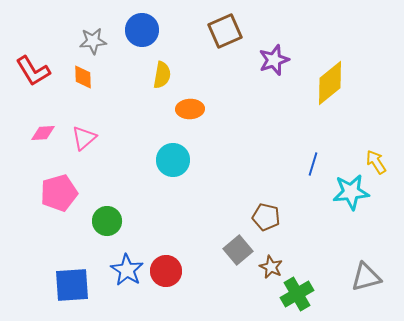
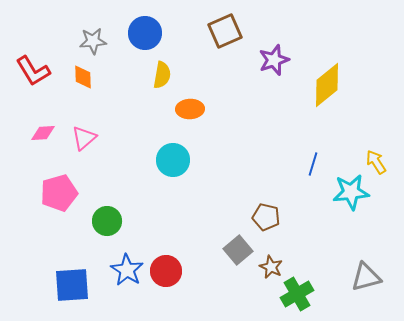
blue circle: moved 3 px right, 3 px down
yellow diamond: moved 3 px left, 2 px down
